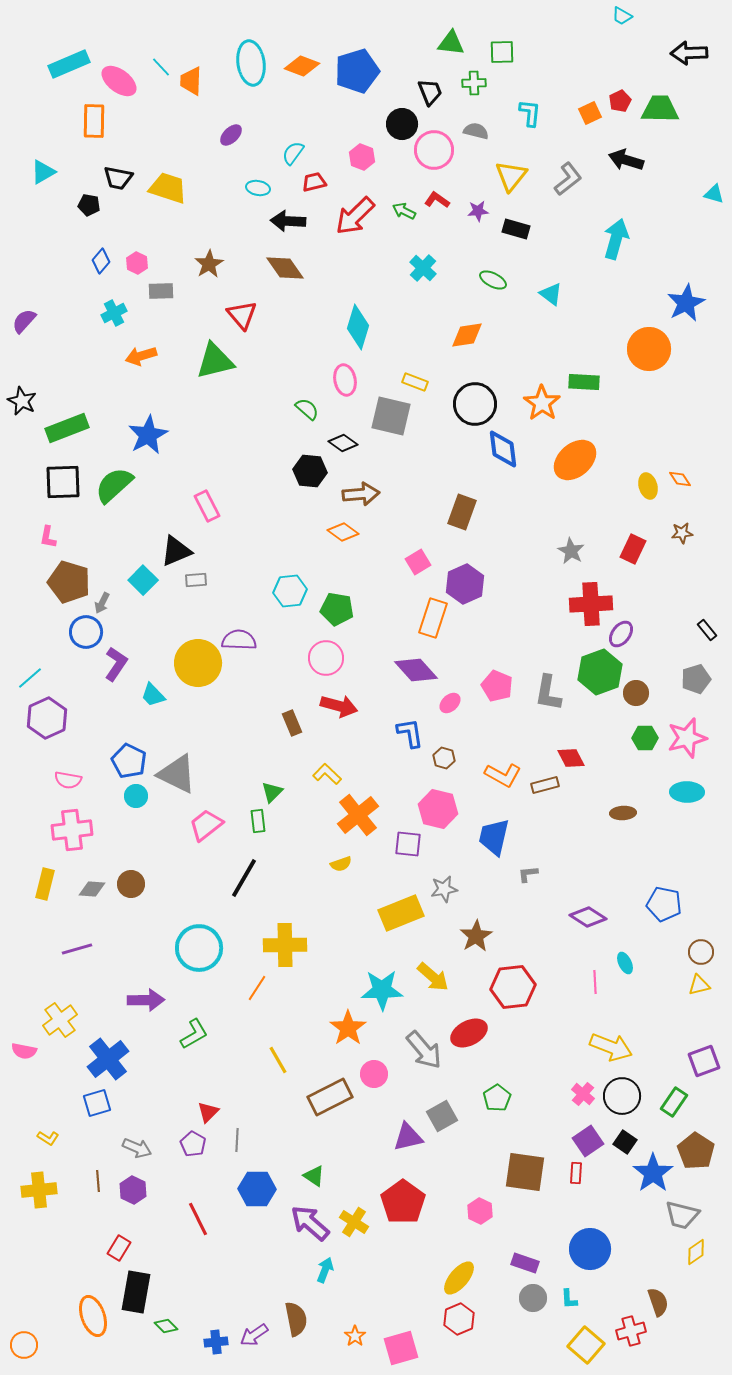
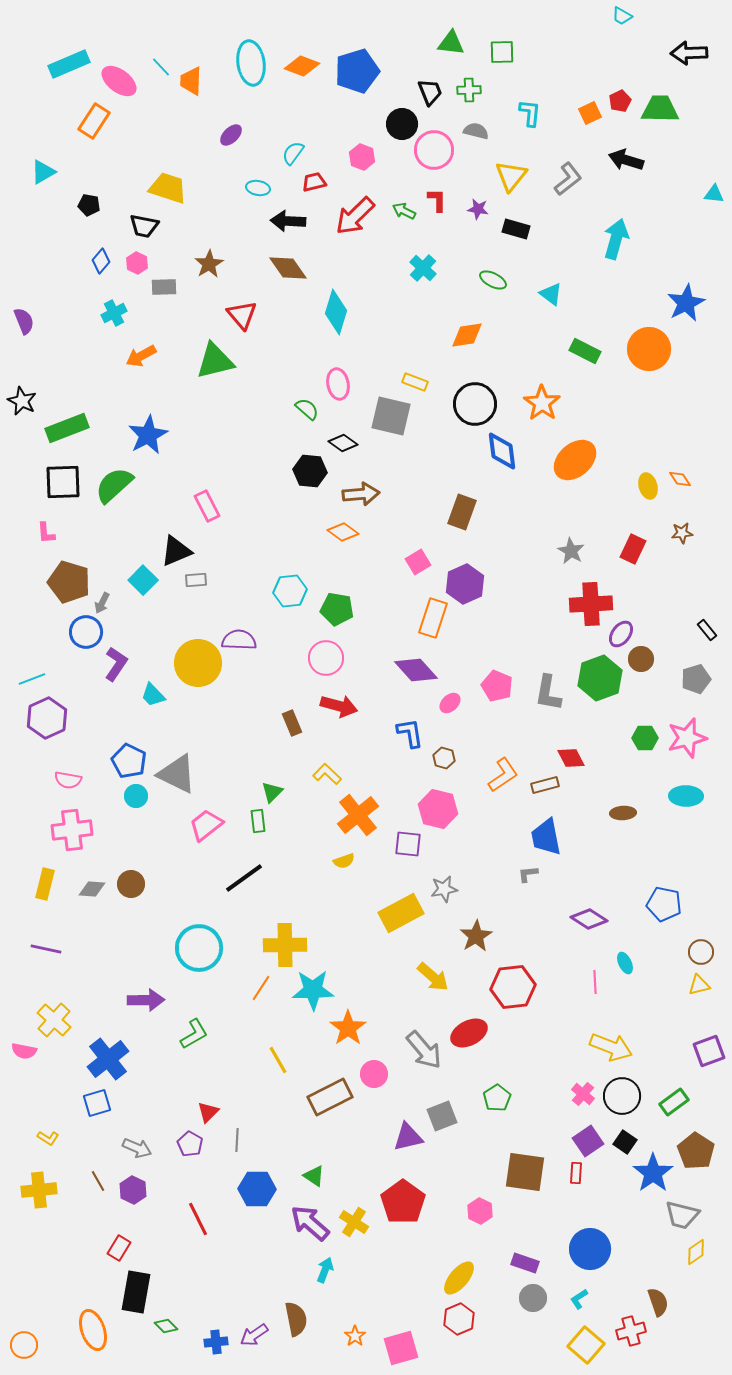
green cross at (474, 83): moved 5 px left, 7 px down
orange rectangle at (94, 121): rotated 32 degrees clockwise
black trapezoid at (118, 178): moved 26 px right, 48 px down
cyan triangle at (714, 194): rotated 10 degrees counterclockwise
red L-shape at (437, 200): rotated 55 degrees clockwise
purple star at (478, 211): moved 2 px up; rotated 15 degrees clockwise
brown diamond at (285, 268): moved 3 px right
gray rectangle at (161, 291): moved 3 px right, 4 px up
purple semicircle at (24, 321): rotated 116 degrees clockwise
cyan diamond at (358, 327): moved 22 px left, 15 px up
orange arrow at (141, 356): rotated 12 degrees counterclockwise
pink ellipse at (345, 380): moved 7 px left, 4 px down
green rectangle at (584, 382): moved 1 px right, 31 px up; rotated 24 degrees clockwise
blue diamond at (503, 449): moved 1 px left, 2 px down
pink L-shape at (48, 537): moved 2 px left, 4 px up; rotated 15 degrees counterclockwise
green hexagon at (600, 672): moved 6 px down
cyan line at (30, 678): moved 2 px right, 1 px down; rotated 20 degrees clockwise
brown circle at (636, 693): moved 5 px right, 34 px up
orange L-shape at (503, 775): rotated 63 degrees counterclockwise
cyan ellipse at (687, 792): moved 1 px left, 4 px down
blue trapezoid at (494, 837): moved 52 px right; rotated 24 degrees counterclockwise
yellow semicircle at (341, 864): moved 3 px right, 3 px up
black line at (244, 878): rotated 24 degrees clockwise
yellow rectangle at (401, 913): rotated 6 degrees counterclockwise
purple diamond at (588, 917): moved 1 px right, 2 px down
purple line at (77, 949): moved 31 px left; rotated 28 degrees clockwise
orange line at (257, 988): moved 4 px right
cyan star at (382, 990): moved 69 px left
yellow cross at (60, 1020): moved 6 px left; rotated 12 degrees counterclockwise
purple square at (704, 1061): moved 5 px right, 10 px up
green rectangle at (674, 1102): rotated 20 degrees clockwise
gray square at (442, 1116): rotated 8 degrees clockwise
purple pentagon at (193, 1144): moved 3 px left
brown line at (98, 1181): rotated 25 degrees counterclockwise
cyan L-shape at (569, 1299): moved 10 px right; rotated 60 degrees clockwise
orange ellipse at (93, 1316): moved 14 px down
